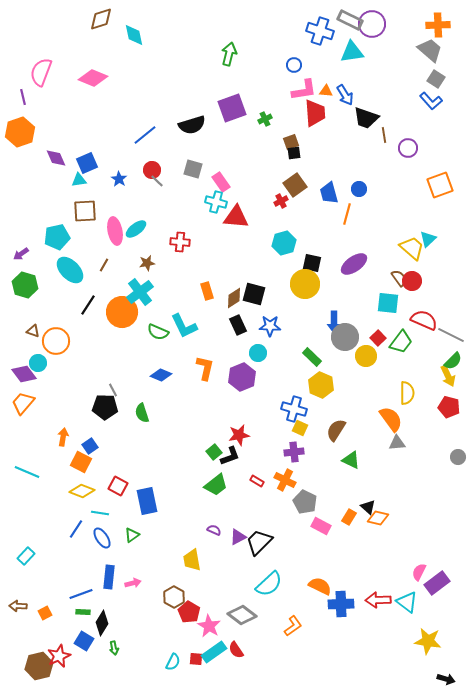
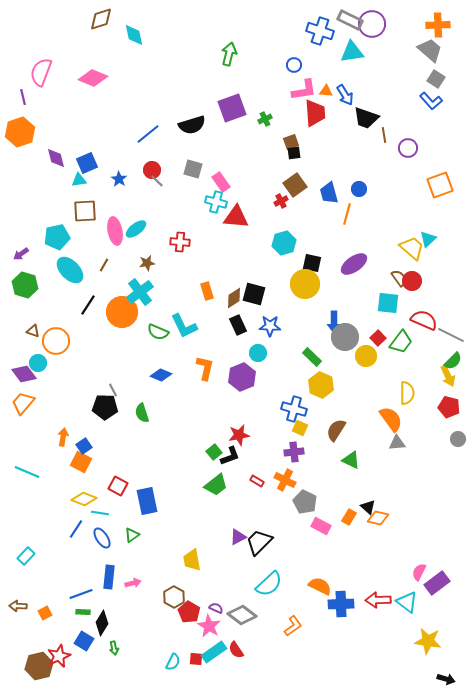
blue line at (145, 135): moved 3 px right, 1 px up
purple diamond at (56, 158): rotated 10 degrees clockwise
blue square at (90, 446): moved 6 px left
gray circle at (458, 457): moved 18 px up
yellow diamond at (82, 491): moved 2 px right, 8 px down
purple semicircle at (214, 530): moved 2 px right, 78 px down
